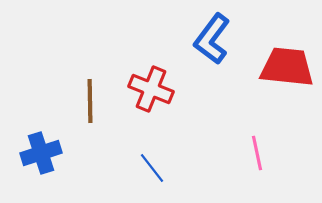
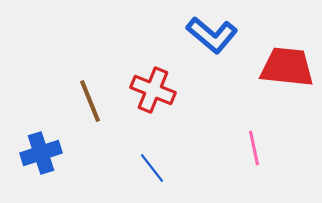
blue L-shape: moved 4 px up; rotated 87 degrees counterclockwise
red cross: moved 2 px right, 1 px down
brown line: rotated 21 degrees counterclockwise
pink line: moved 3 px left, 5 px up
